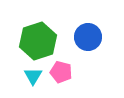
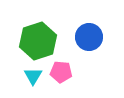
blue circle: moved 1 px right
pink pentagon: rotated 10 degrees counterclockwise
